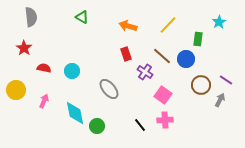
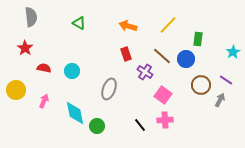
green triangle: moved 3 px left, 6 px down
cyan star: moved 14 px right, 30 px down
red star: moved 1 px right
gray ellipse: rotated 60 degrees clockwise
